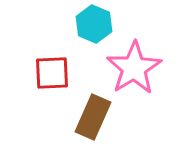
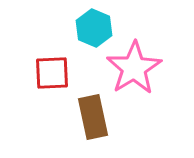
cyan hexagon: moved 4 px down
brown rectangle: rotated 36 degrees counterclockwise
